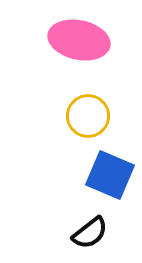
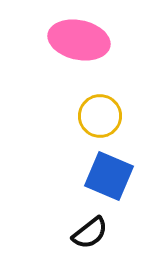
yellow circle: moved 12 px right
blue square: moved 1 px left, 1 px down
